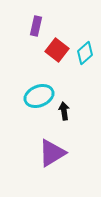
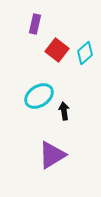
purple rectangle: moved 1 px left, 2 px up
cyan ellipse: rotated 12 degrees counterclockwise
purple triangle: moved 2 px down
